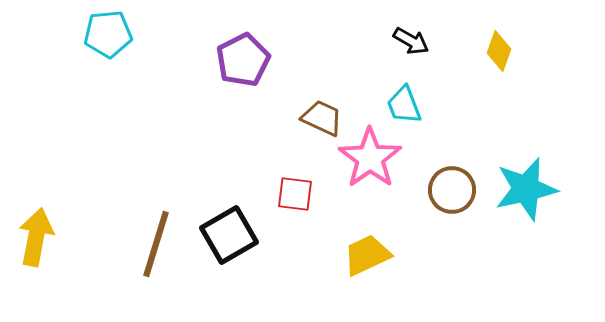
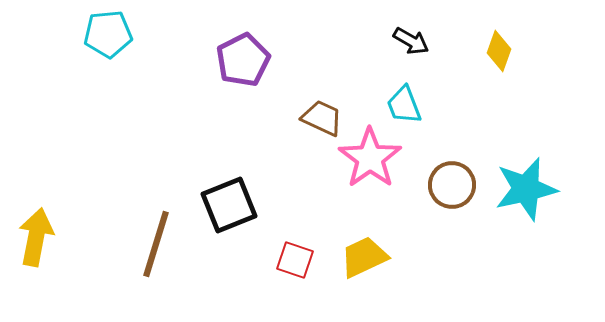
brown circle: moved 5 px up
red square: moved 66 px down; rotated 12 degrees clockwise
black square: moved 30 px up; rotated 8 degrees clockwise
yellow trapezoid: moved 3 px left, 2 px down
